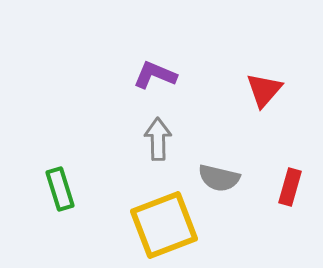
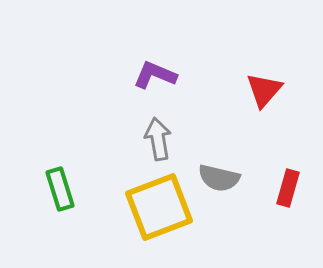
gray arrow: rotated 9 degrees counterclockwise
red rectangle: moved 2 px left, 1 px down
yellow square: moved 5 px left, 18 px up
